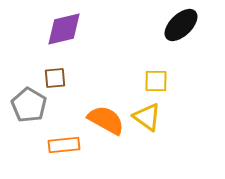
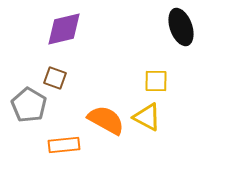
black ellipse: moved 2 px down; rotated 66 degrees counterclockwise
brown square: rotated 25 degrees clockwise
yellow triangle: rotated 8 degrees counterclockwise
